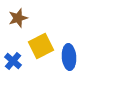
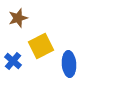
blue ellipse: moved 7 px down
